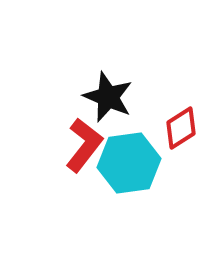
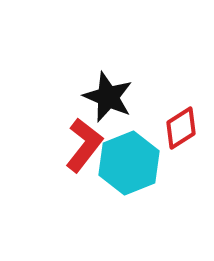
cyan hexagon: rotated 14 degrees counterclockwise
